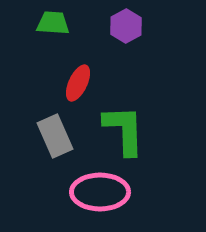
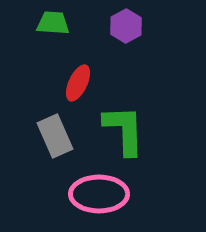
pink ellipse: moved 1 px left, 2 px down
